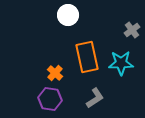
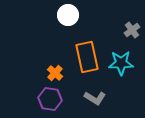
gray L-shape: rotated 65 degrees clockwise
